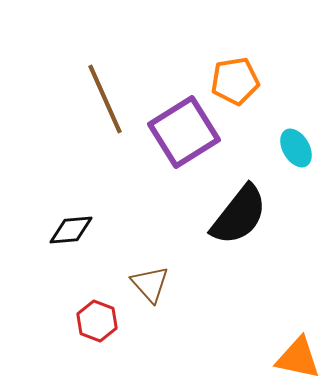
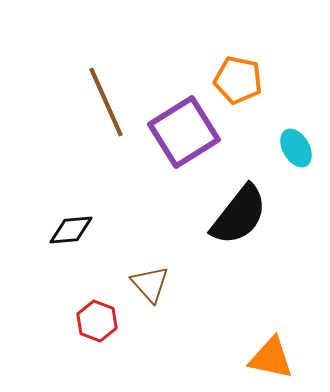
orange pentagon: moved 3 px right, 1 px up; rotated 21 degrees clockwise
brown line: moved 1 px right, 3 px down
orange triangle: moved 27 px left
